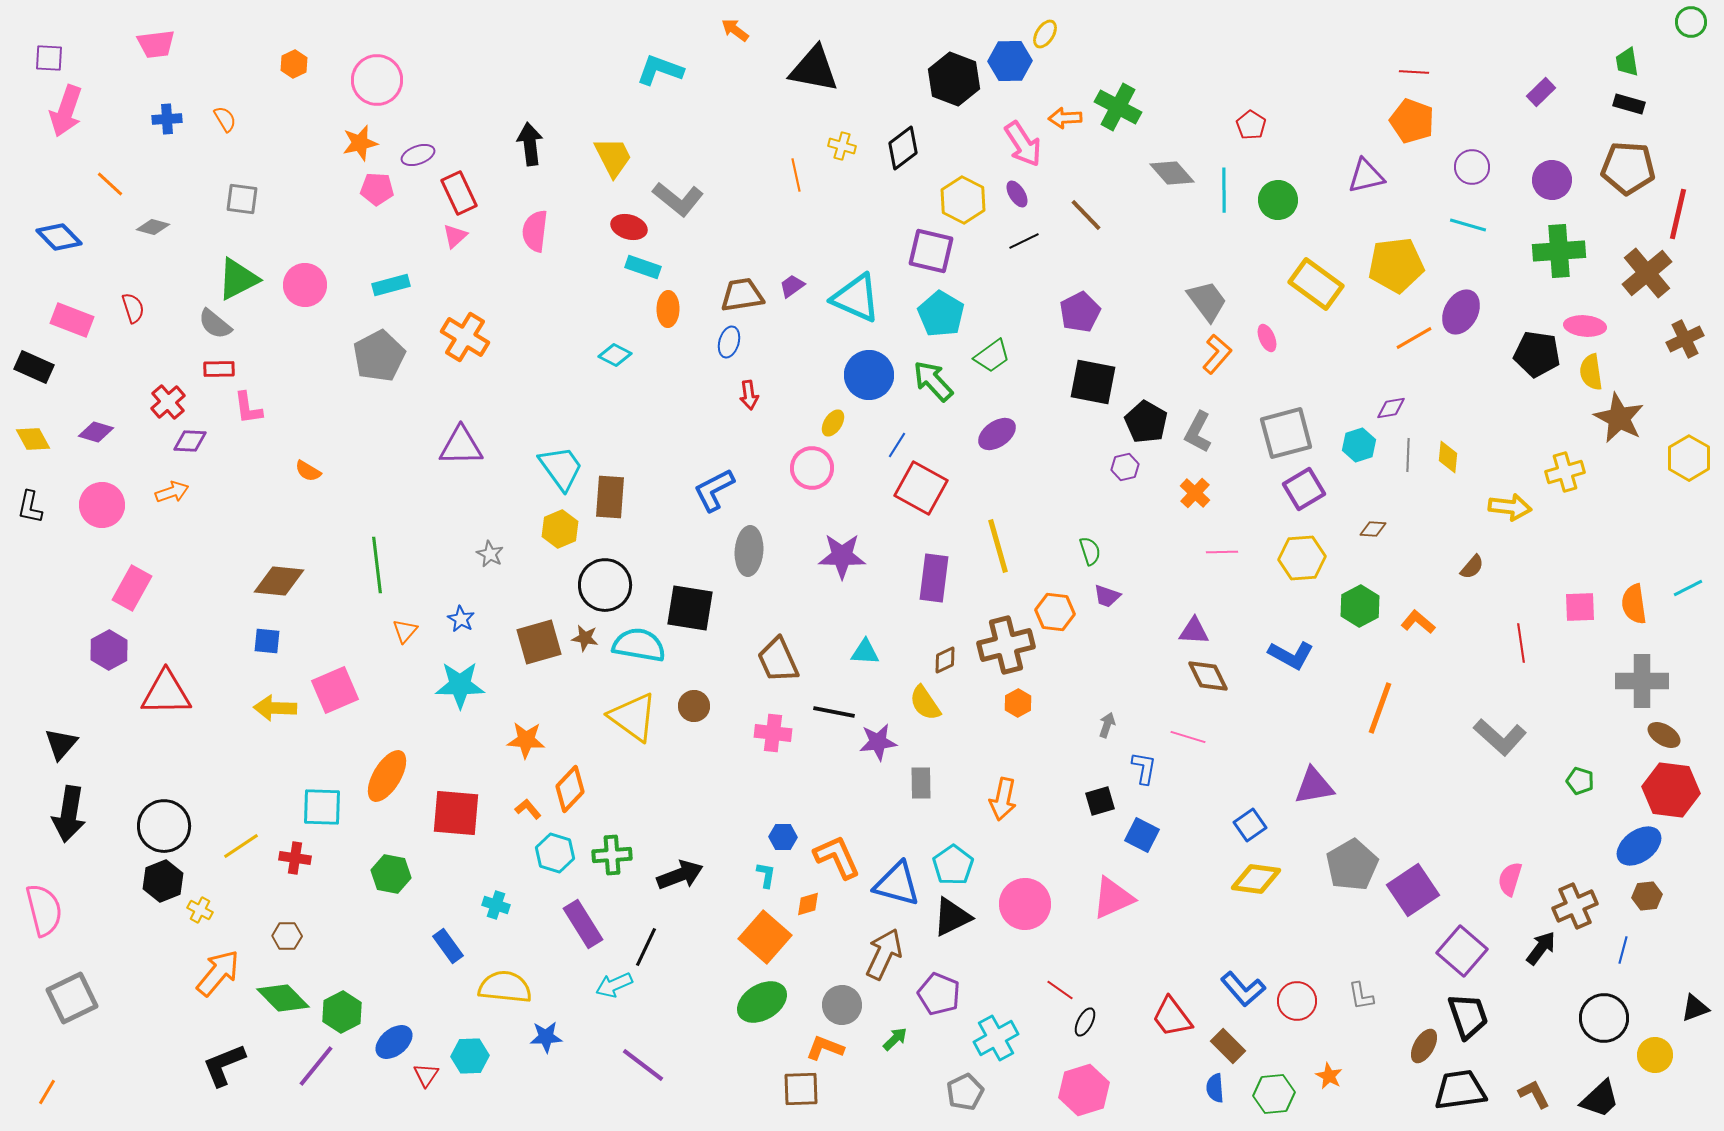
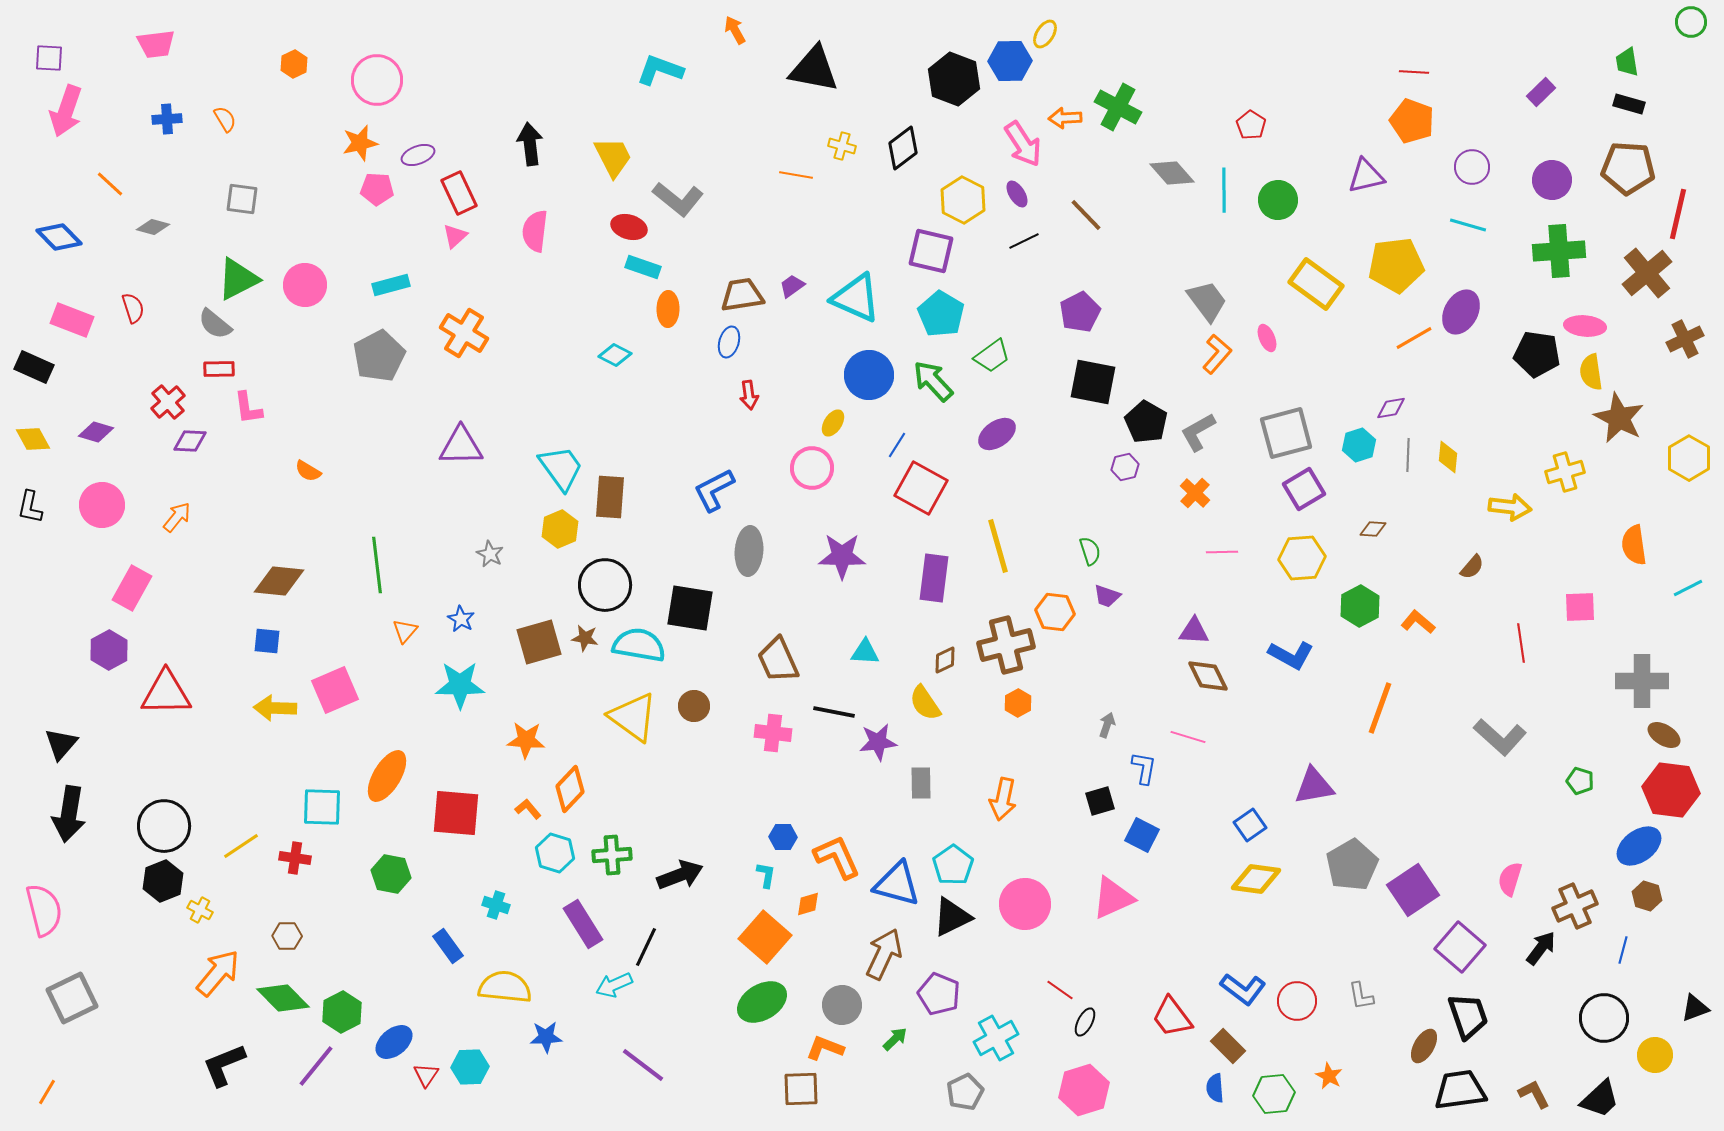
orange arrow at (735, 30): rotated 24 degrees clockwise
orange line at (796, 175): rotated 68 degrees counterclockwise
orange cross at (465, 337): moved 1 px left, 4 px up
gray L-shape at (1198, 432): rotated 33 degrees clockwise
orange arrow at (172, 492): moved 5 px right, 25 px down; rotated 32 degrees counterclockwise
orange semicircle at (1634, 604): moved 59 px up
brown hexagon at (1647, 896): rotated 24 degrees clockwise
purple square at (1462, 951): moved 2 px left, 4 px up
blue L-shape at (1243, 989): rotated 12 degrees counterclockwise
cyan hexagon at (470, 1056): moved 11 px down
